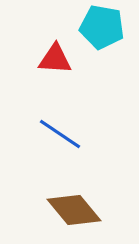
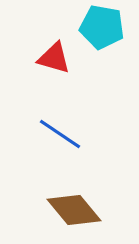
red triangle: moved 1 px left, 1 px up; rotated 12 degrees clockwise
